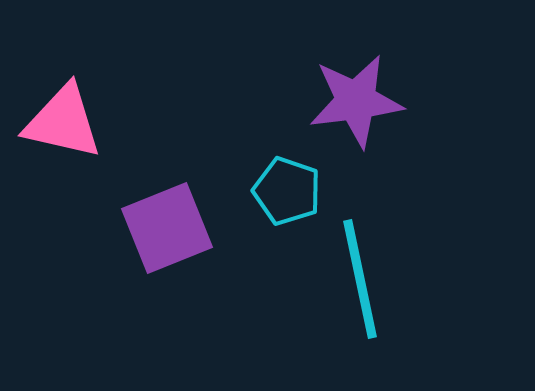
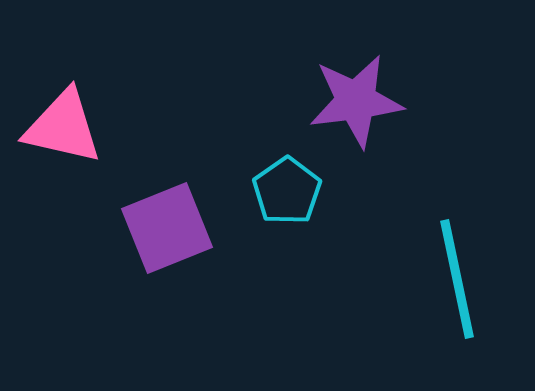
pink triangle: moved 5 px down
cyan pentagon: rotated 18 degrees clockwise
cyan line: moved 97 px right
